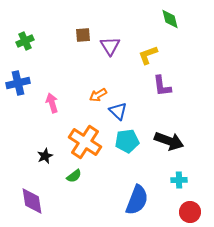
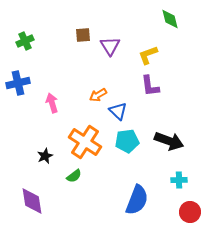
purple L-shape: moved 12 px left
